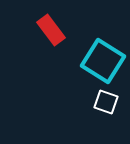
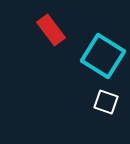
cyan square: moved 5 px up
